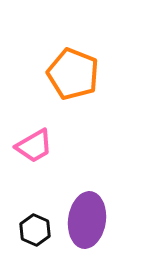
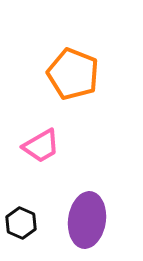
pink trapezoid: moved 7 px right
black hexagon: moved 14 px left, 7 px up
